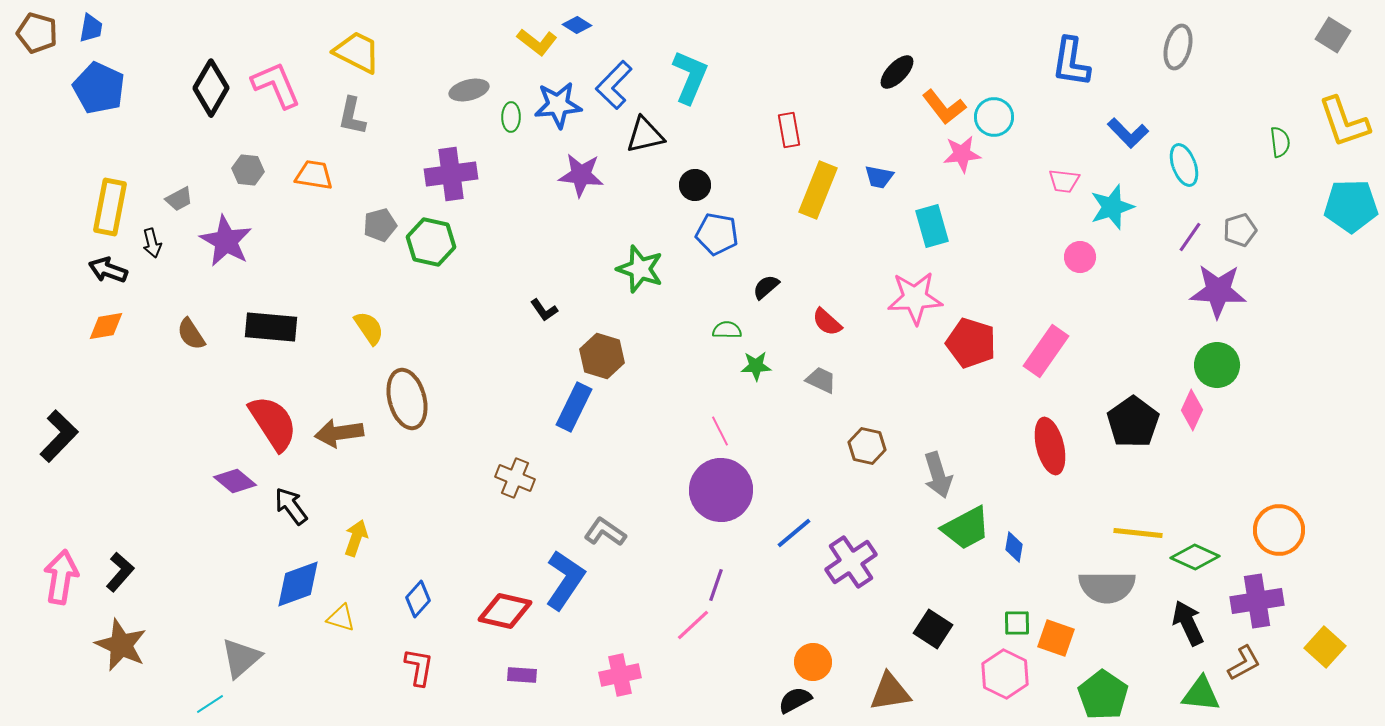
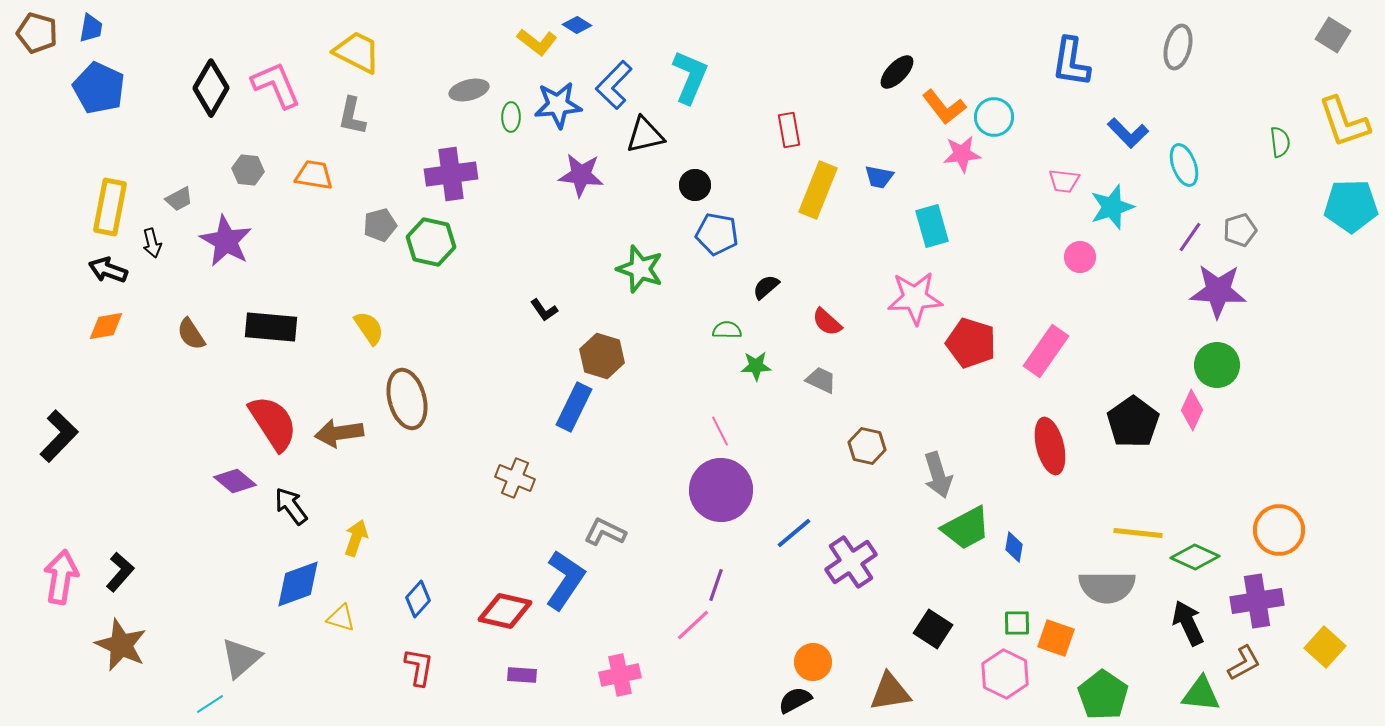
gray L-shape at (605, 532): rotated 9 degrees counterclockwise
